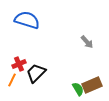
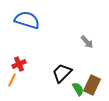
black trapezoid: moved 26 px right
brown rectangle: rotated 42 degrees counterclockwise
